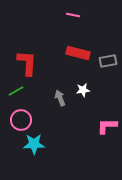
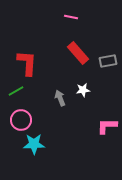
pink line: moved 2 px left, 2 px down
red rectangle: rotated 35 degrees clockwise
